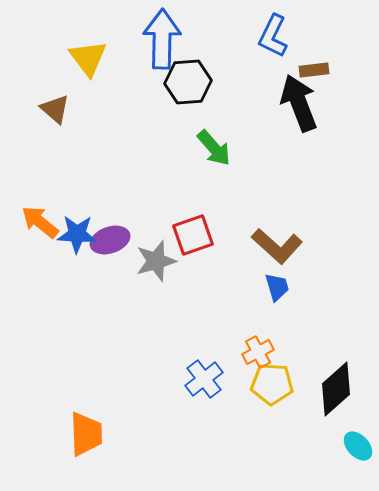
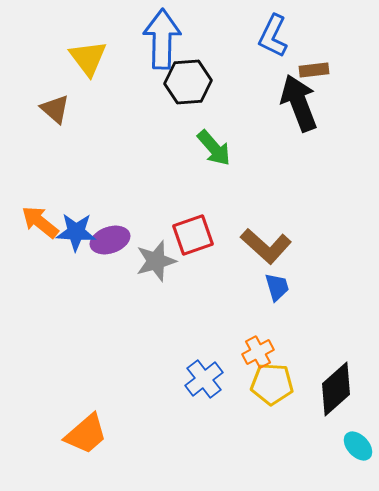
blue star: moved 1 px left, 2 px up
brown L-shape: moved 11 px left
orange trapezoid: rotated 51 degrees clockwise
